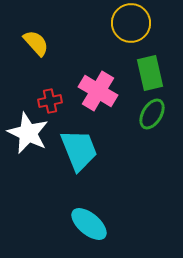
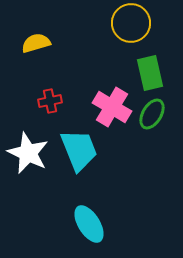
yellow semicircle: rotated 64 degrees counterclockwise
pink cross: moved 14 px right, 16 px down
white star: moved 20 px down
cyan ellipse: rotated 18 degrees clockwise
